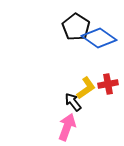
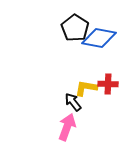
black pentagon: moved 1 px left, 1 px down
blue diamond: rotated 24 degrees counterclockwise
red cross: rotated 12 degrees clockwise
yellow L-shape: rotated 135 degrees counterclockwise
